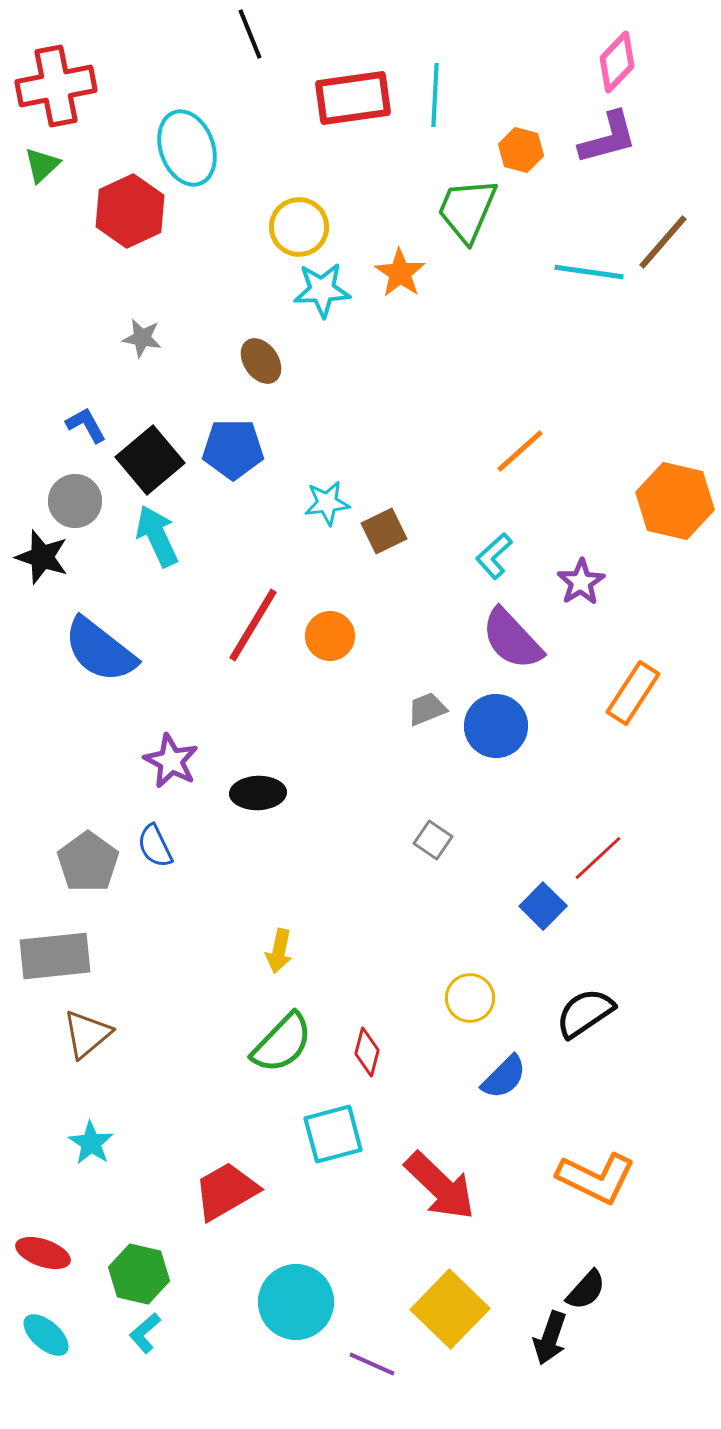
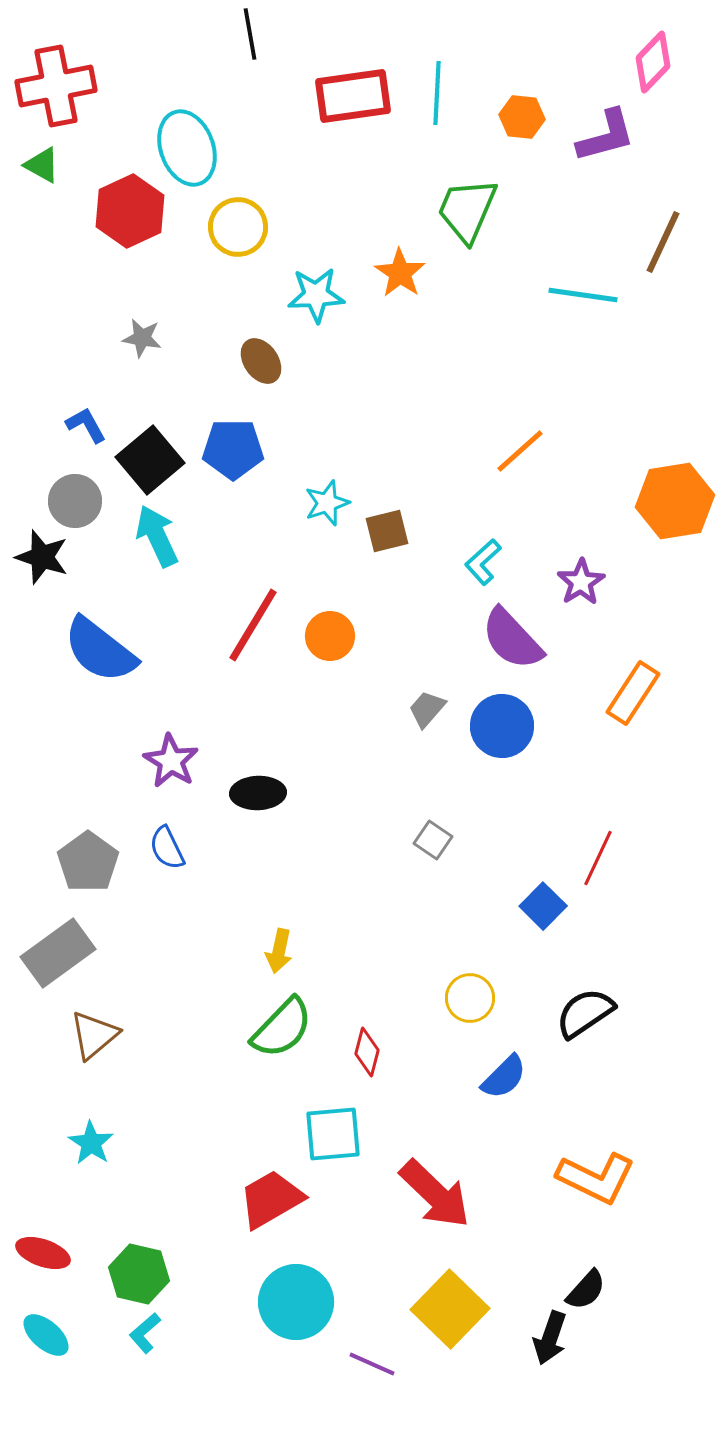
black line at (250, 34): rotated 12 degrees clockwise
pink diamond at (617, 62): moved 36 px right
cyan line at (435, 95): moved 2 px right, 2 px up
red rectangle at (353, 98): moved 2 px up
purple L-shape at (608, 138): moved 2 px left, 2 px up
orange hexagon at (521, 150): moved 1 px right, 33 px up; rotated 9 degrees counterclockwise
green triangle at (42, 165): rotated 48 degrees counterclockwise
yellow circle at (299, 227): moved 61 px left
brown line at (663, 242): rotated 16 degrees counterclockwise
cyan line at (589, 272): moved 6 px left, 23 px down
cyan star at (322, 290): moved 6 px left, 5 px down
orange hexagon at (675, 501): rotated 22 degrees counterclockwise
cyan star at (327, 503): rotated 12 degrees counterclockwise
brown square at (384, 531): moved 3 px right; rotated 12 degrees clockwise
cyan L-shape at (494, 556): moved 11 px left, 6 px down
gray trapezoid at (427, 709): rotated 27 degrees counterclockwise
blue circle at (496, 726): moved 6 px right
purple star at (171, 761): rotated 4 degrees clockwise
blue semicircle at (155, 846): moved 12 px right, 2 px down
red line at (598, 858): rotated 22 degrees counterclockwise
gray rectangle at (55, 956): moved 3 px right, 3 px up; rotated 30 degrees counterclockwise
brown triangle at (87, 1034): moved 7 px right, 1 px down
green semicircle at (282, 1043): moved 15 px up
cyan square at (333, 1134): rotated 10 degrees clockwise
red arrow at (440, 1186): moved 5 px left, 8 px down
red trapezoid at (226, 1191): moved 45 px right, 8 px down
